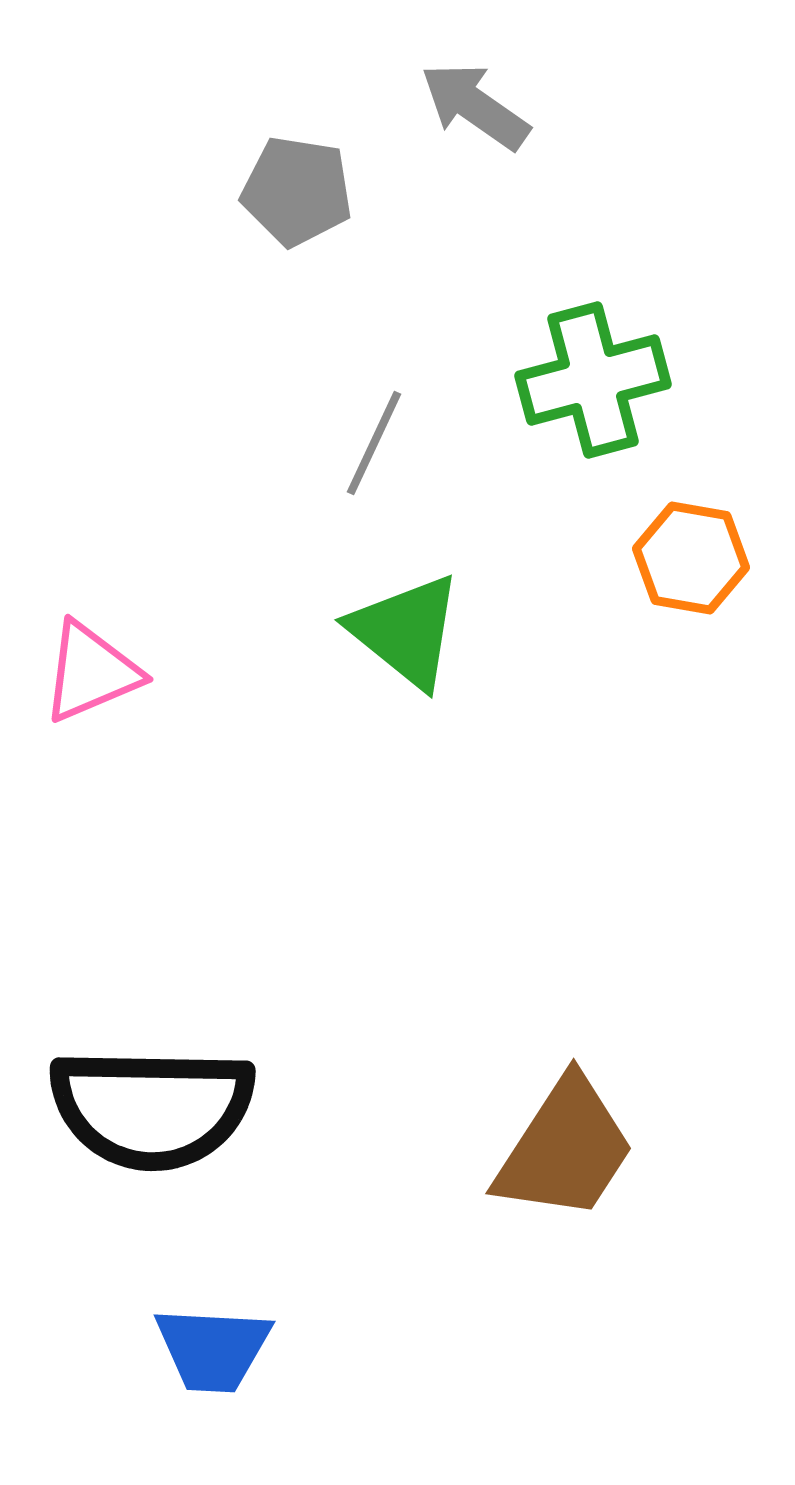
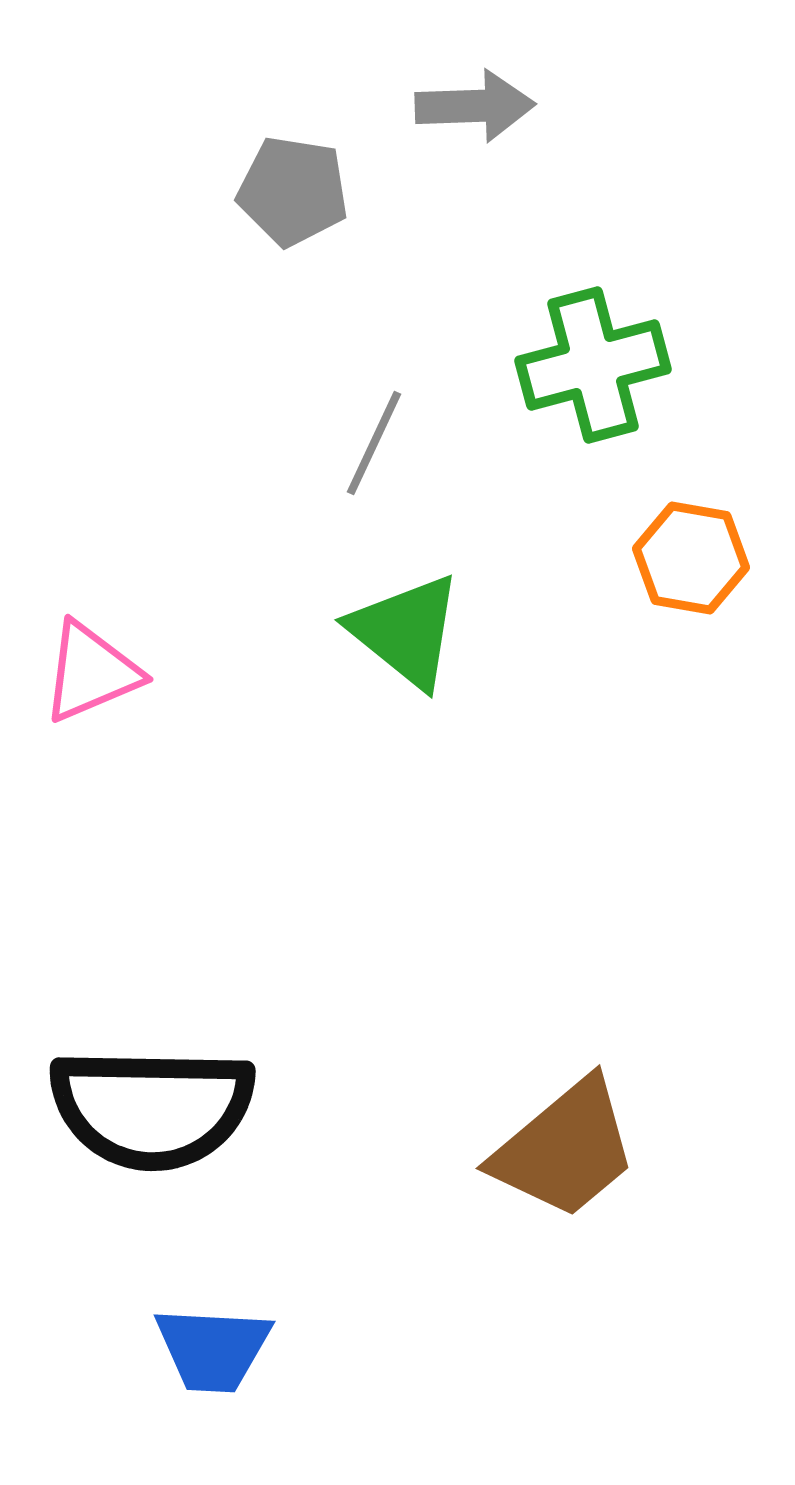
gray arrow: rotated 143 degrees clockwise
gray pentagon: moved 4 px left
green cross: moved 15 px up
brown trapezoid: rotated 17 degrees clockwise
